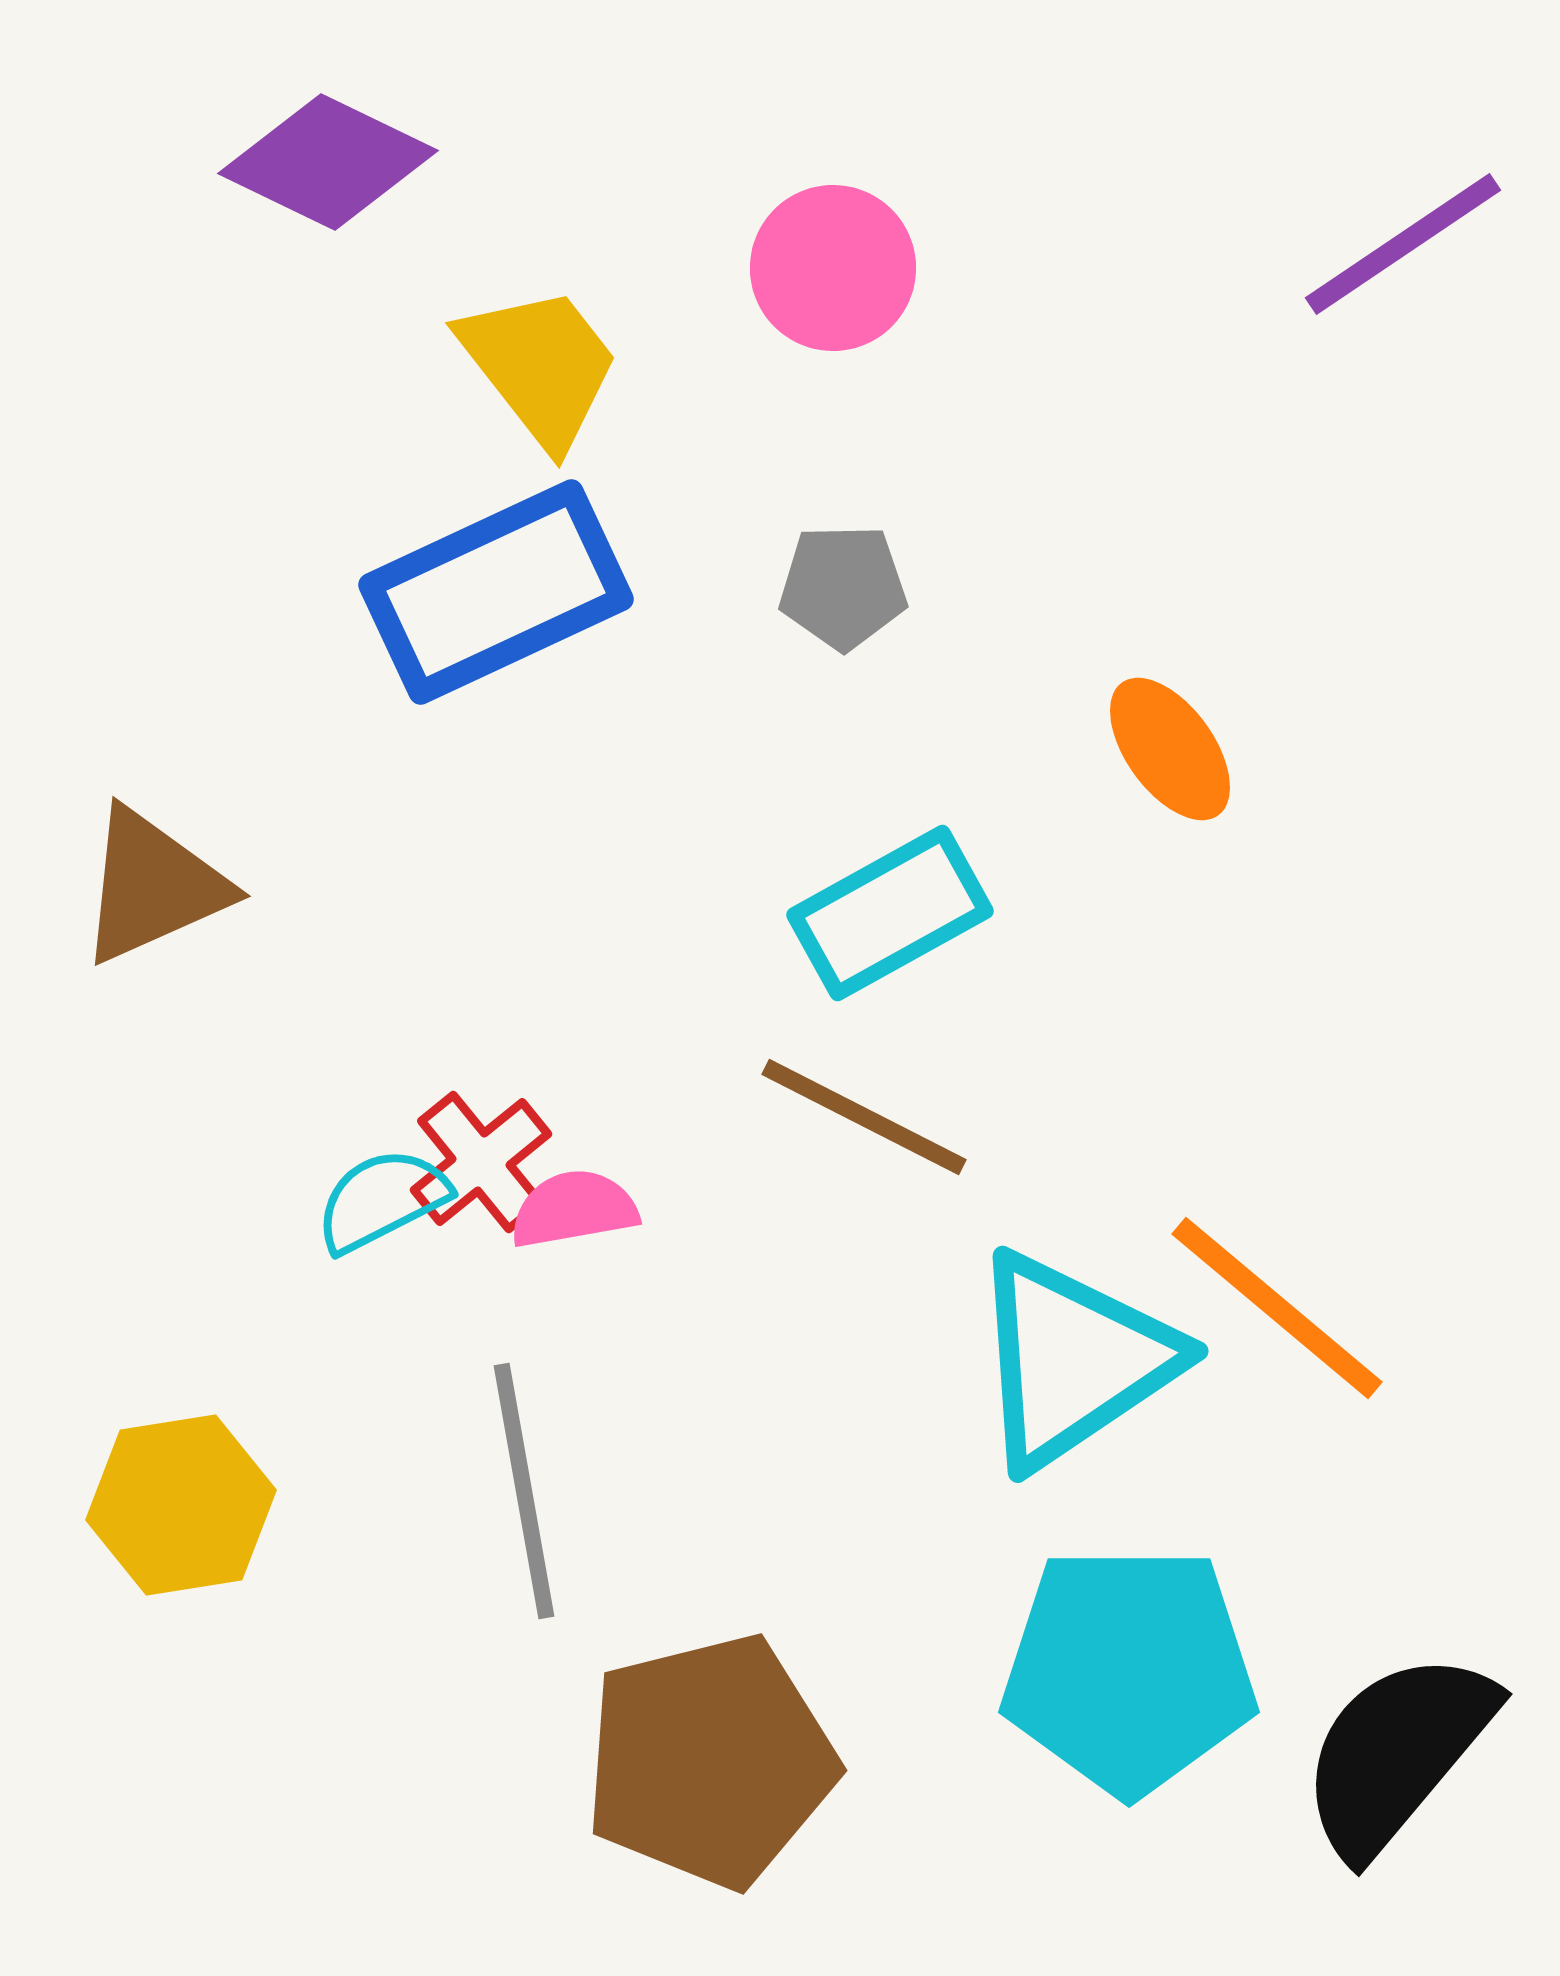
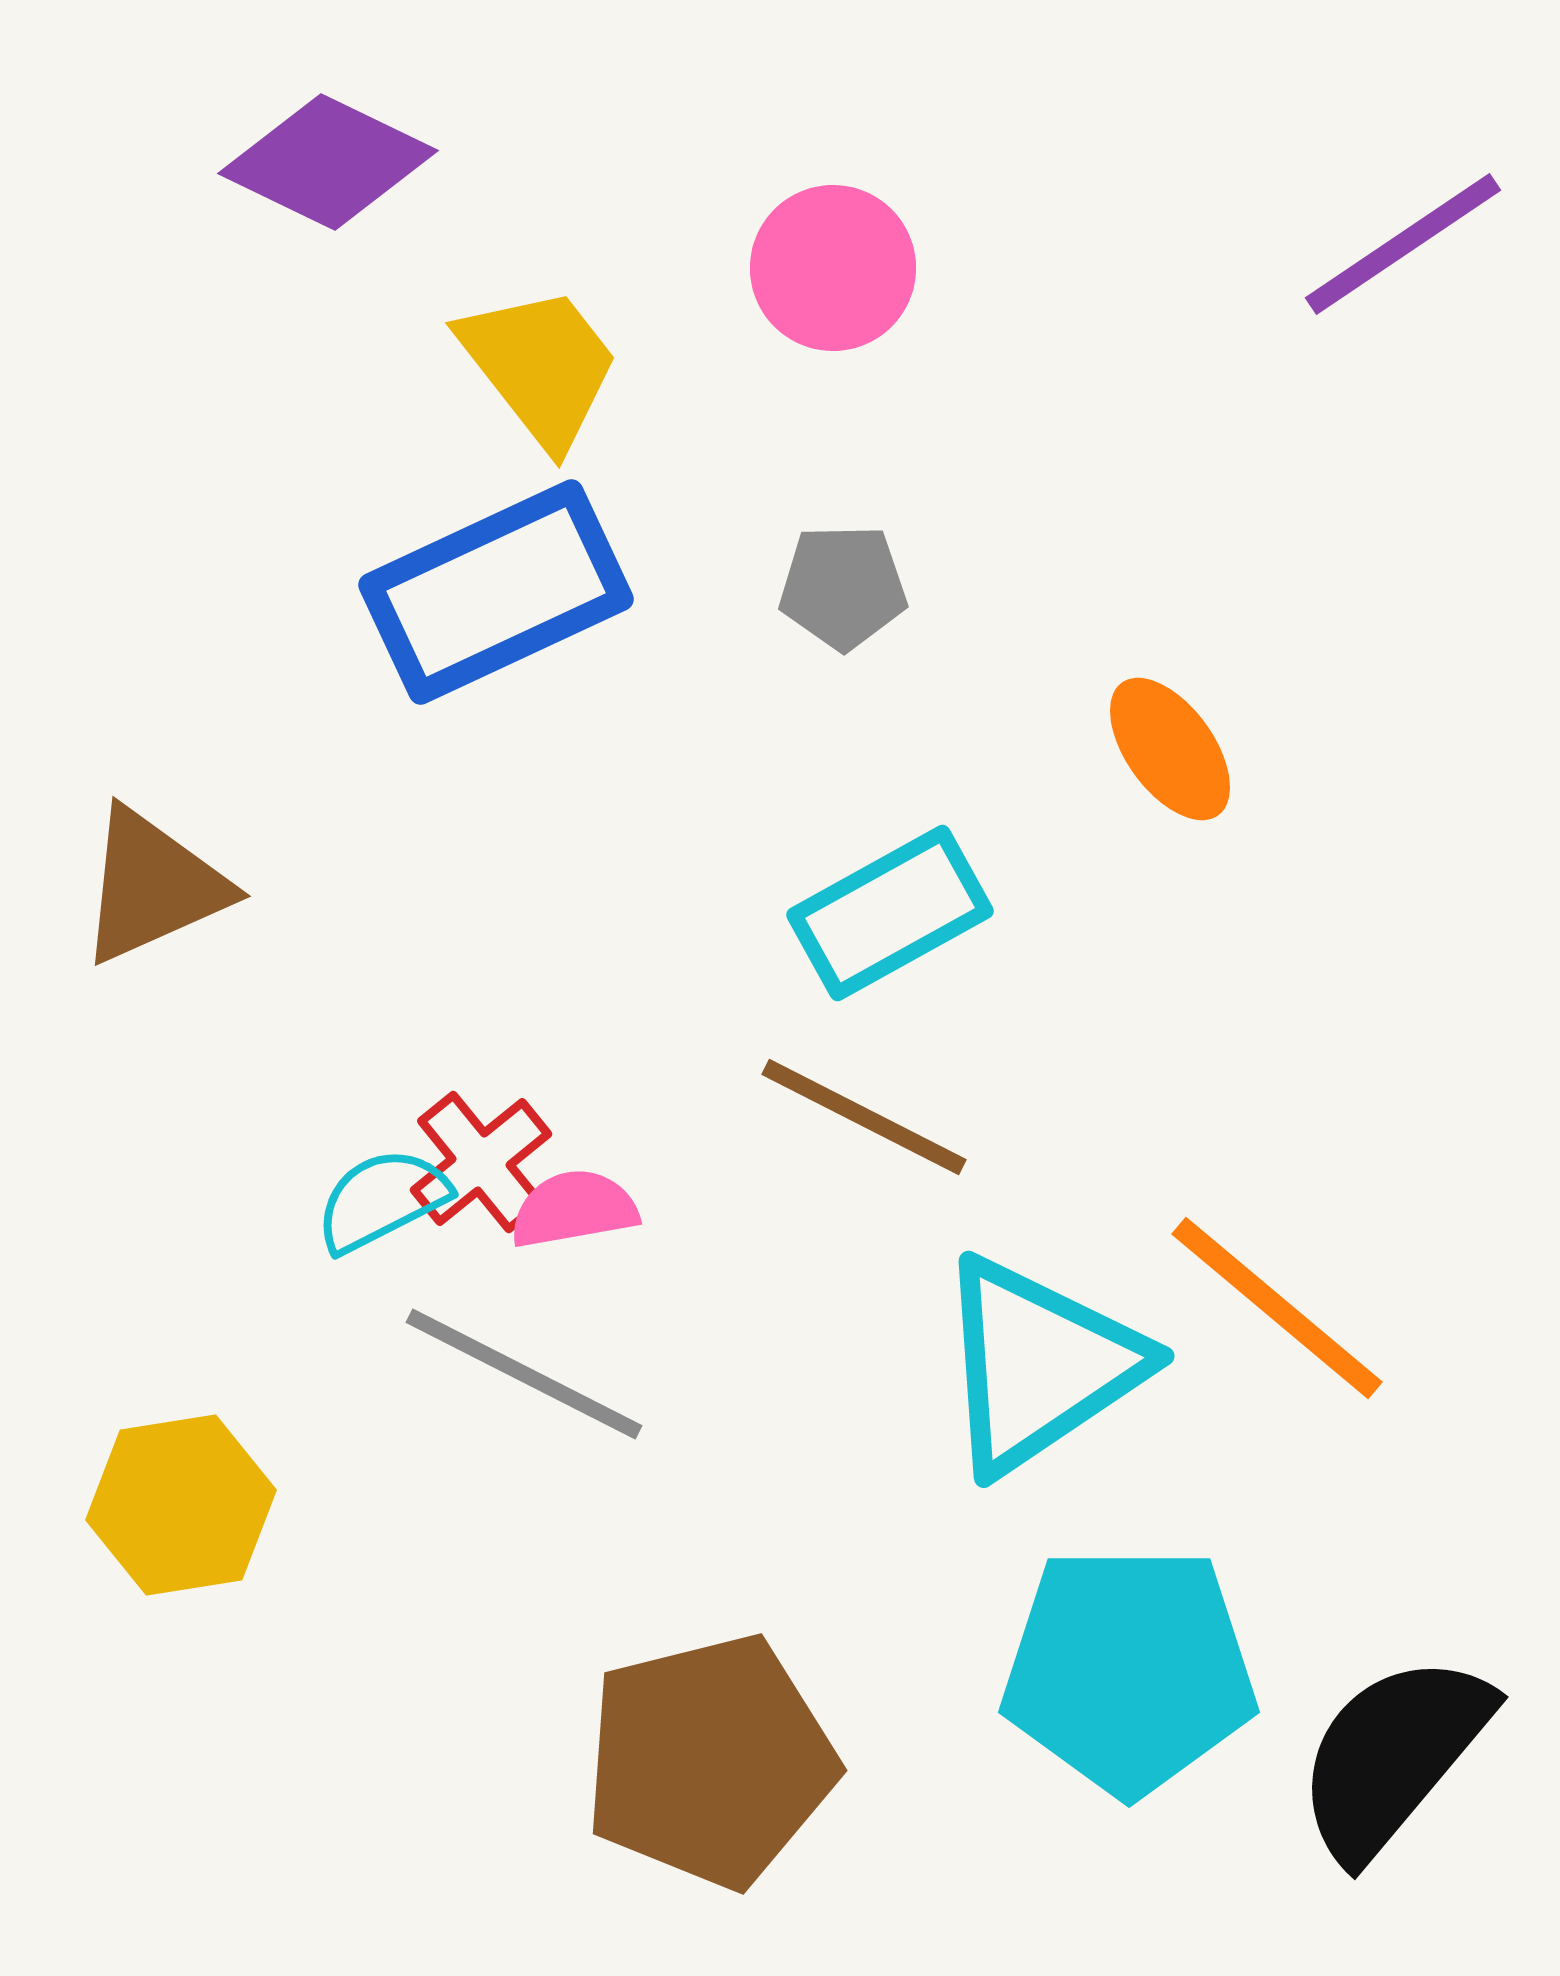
cyan triangle: moved 34 px left, 5 px down
gray line: moved 117 px up; rotated 53 degrees counterclockwise
black semicircle: moved 4 px left, 3 px down
